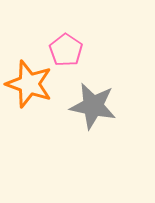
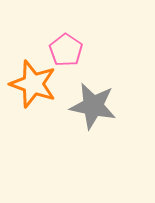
orange star: moved 4 px right
